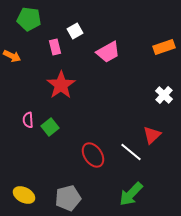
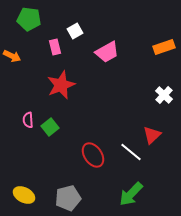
pink trapezoid: moved 1 px left
red star: rotated 12 degrees clockwise
